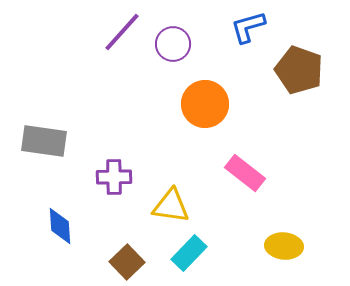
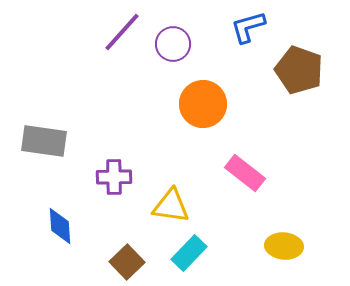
orange circle: moved 2 px left
